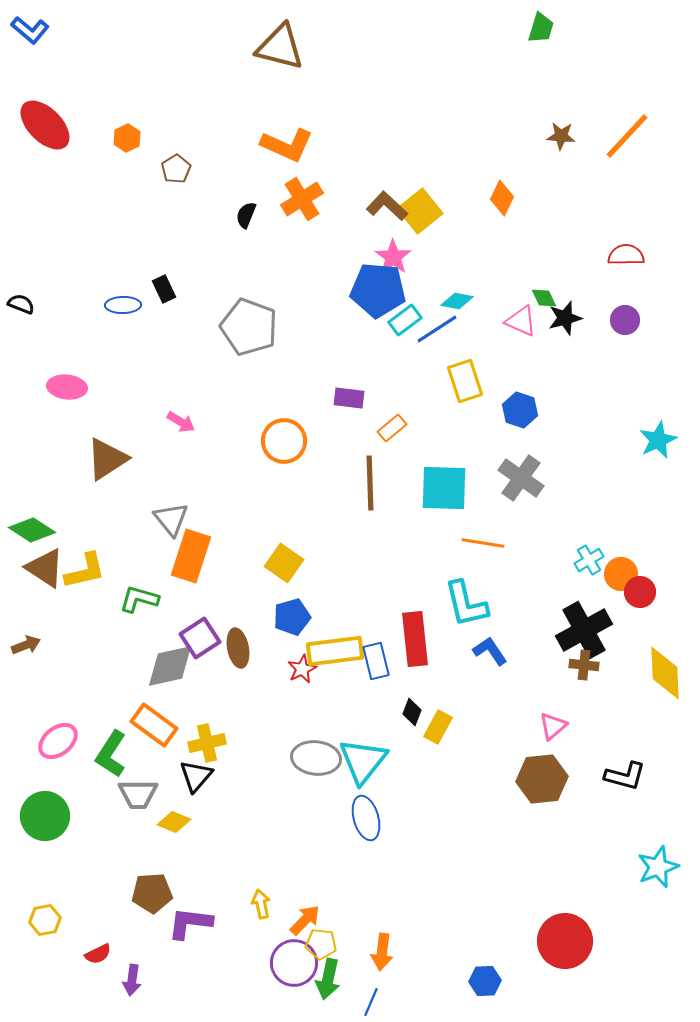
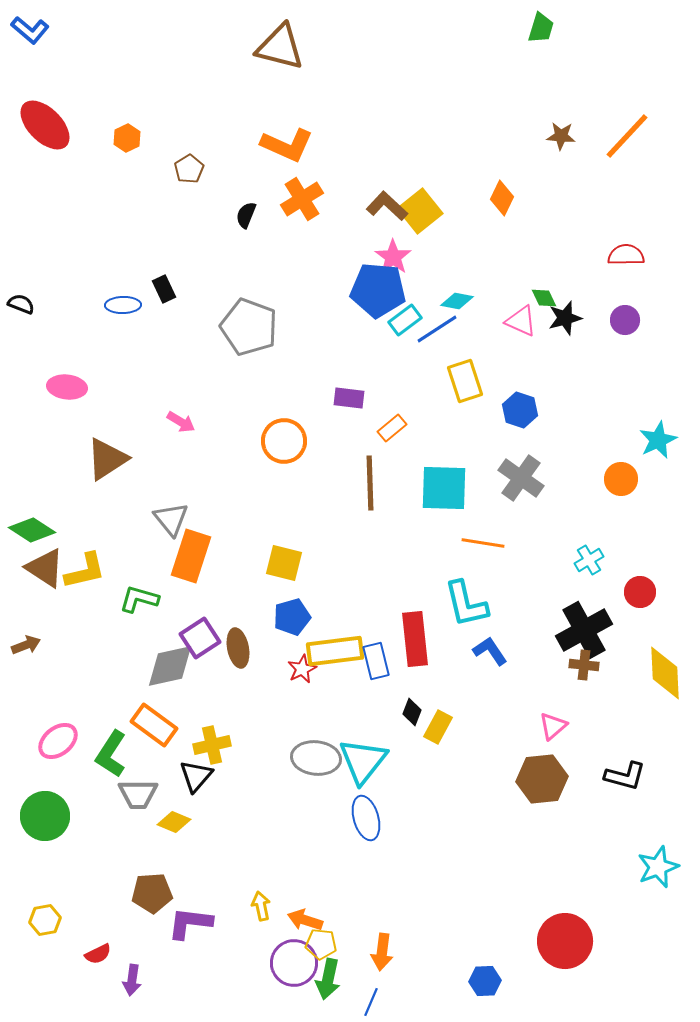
brown pentagon at (176, 169): moved 13 px right
yellow square at (284, 563): rotated 21 degrees counterclockwise
orange circle at (621, 574): moved 95 px up
yellow cross at (207, 743): moved 5 px right, 2 px down
yellow arrow at (261, 904): moved 2 px down
orange arrow at (305, 920): rotated 116 degrees counterclockwise
